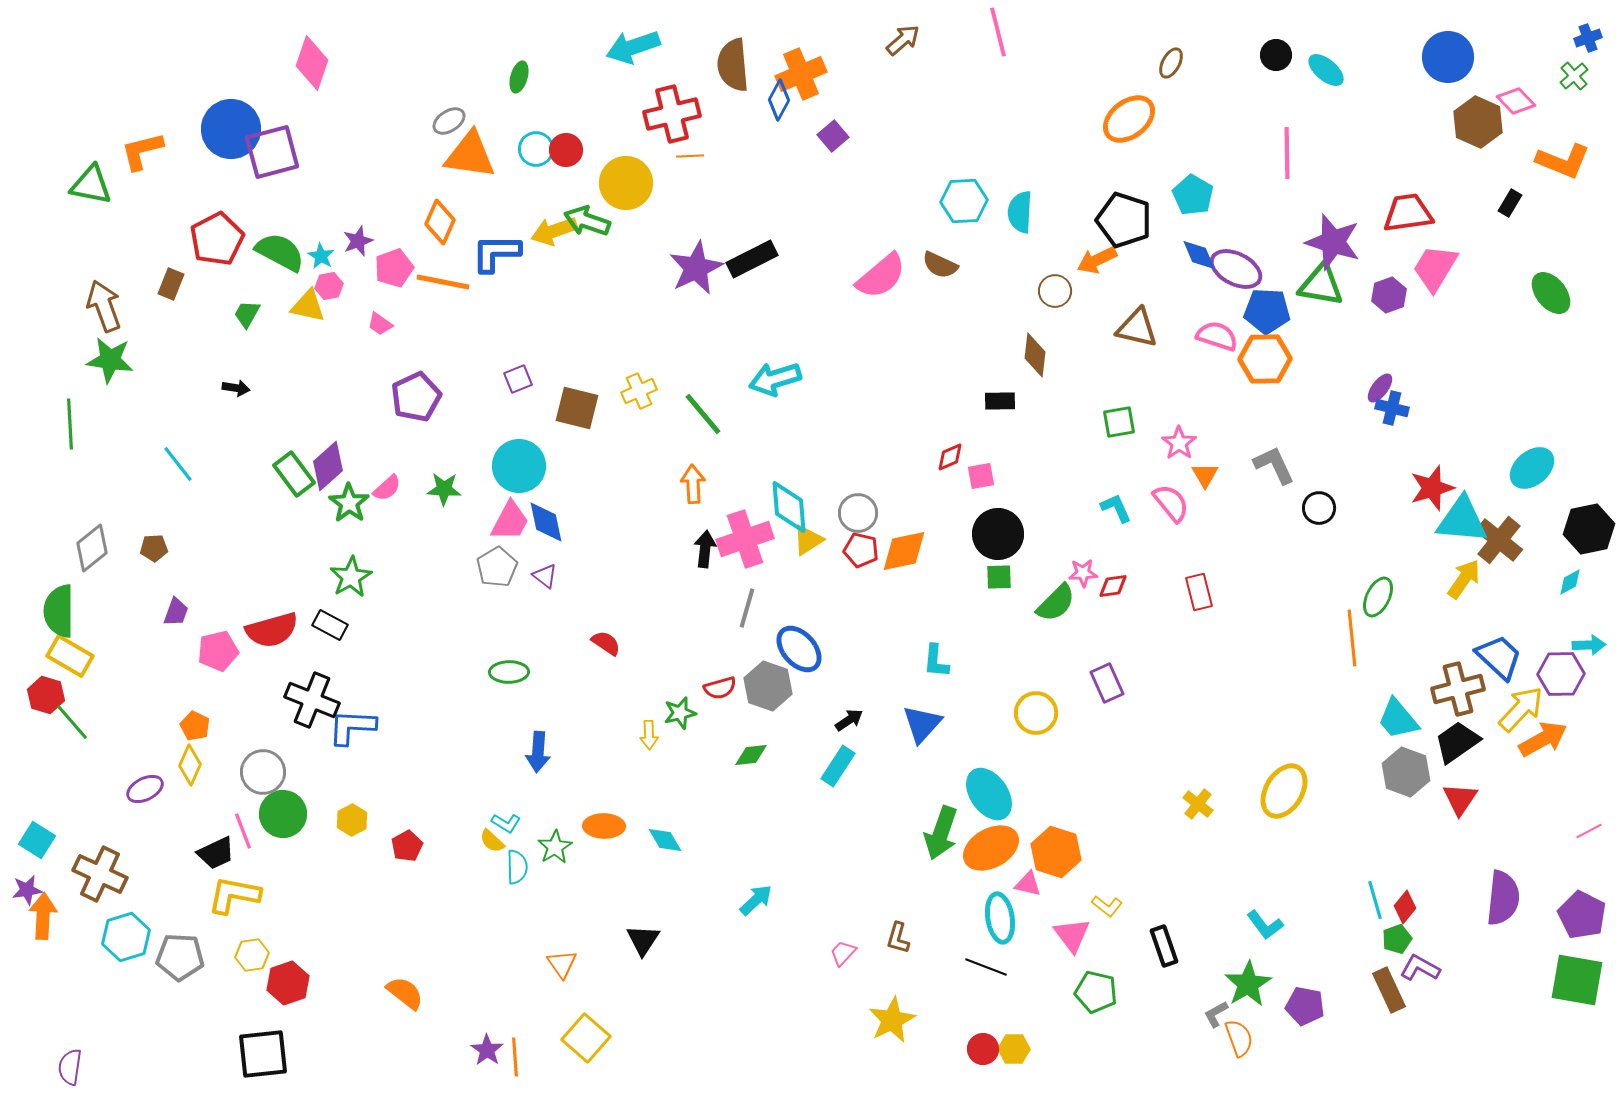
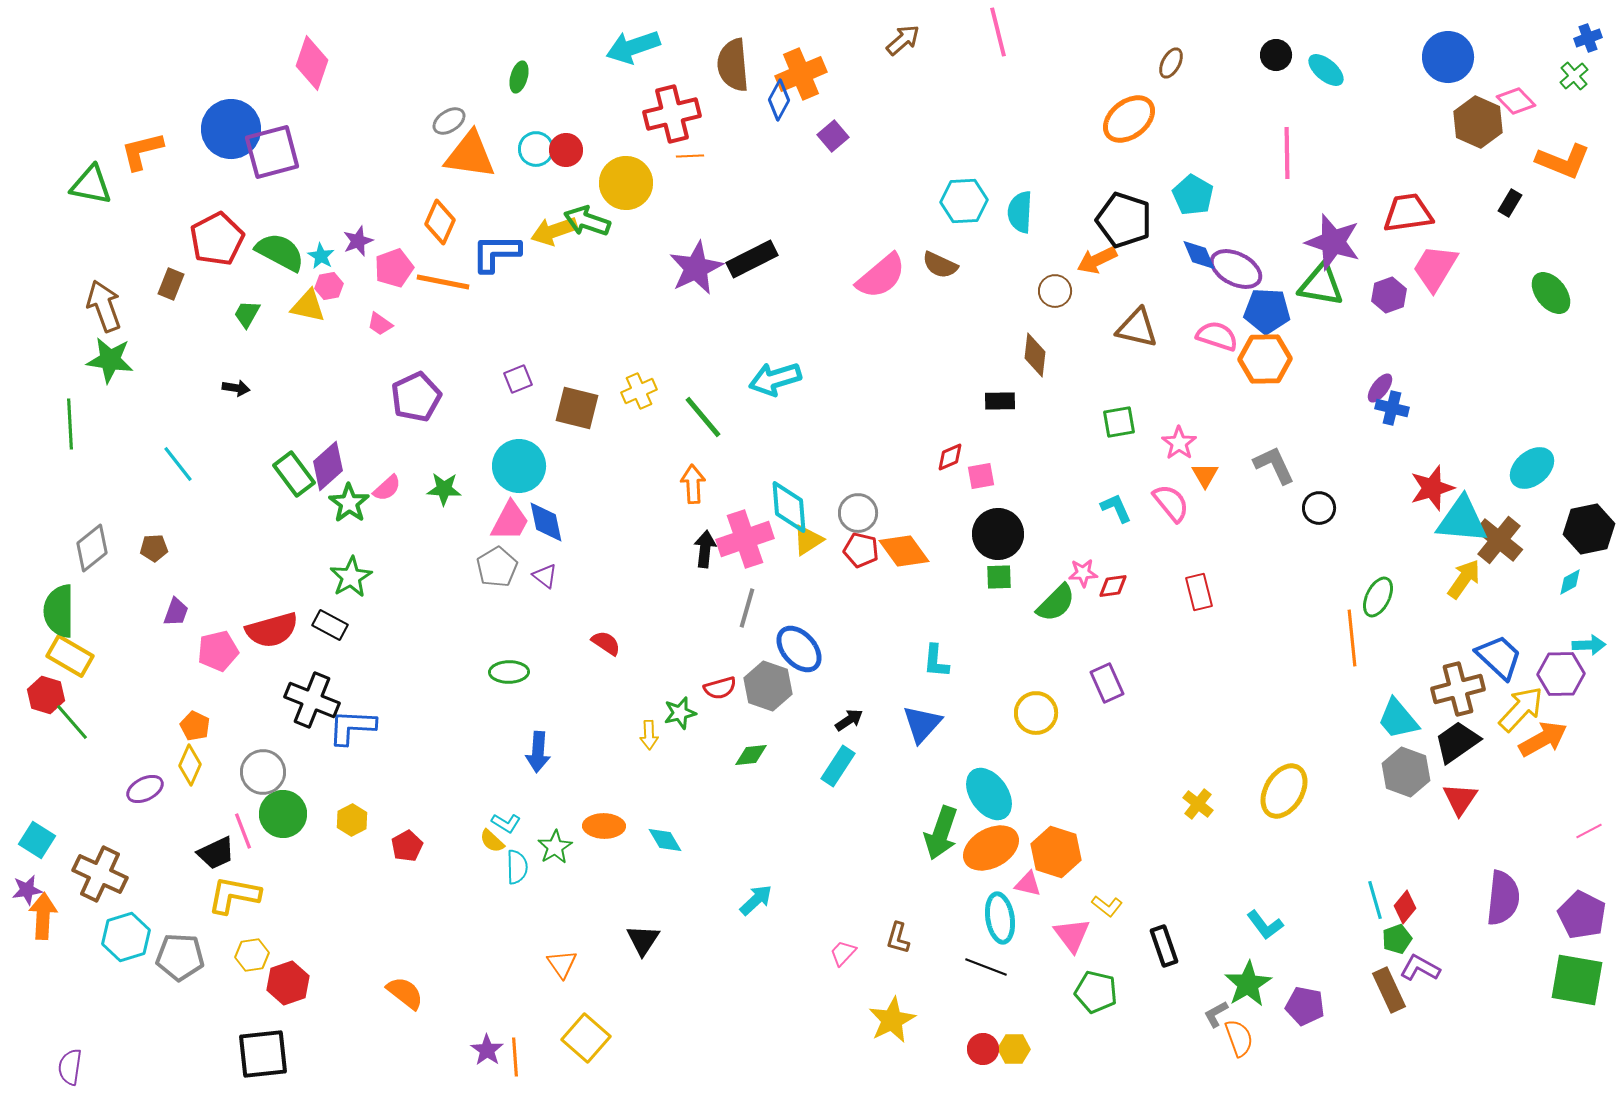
green line at (703, 414): moved 3 px down
orange diamond at (904, 551): rotated 66 degrees clockwise
